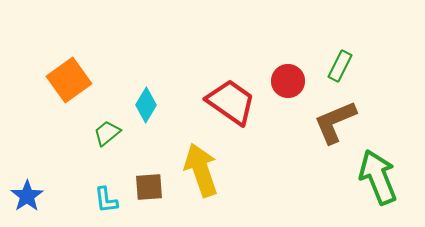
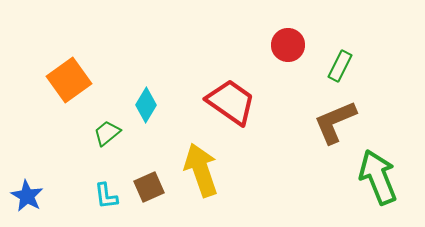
red circle: moved 36 px up
brown square: rotated 20 degrees counterclockwise
blue star: rotated 8 degrees counterclockwise
cyan L-shape: moved 4 px up
